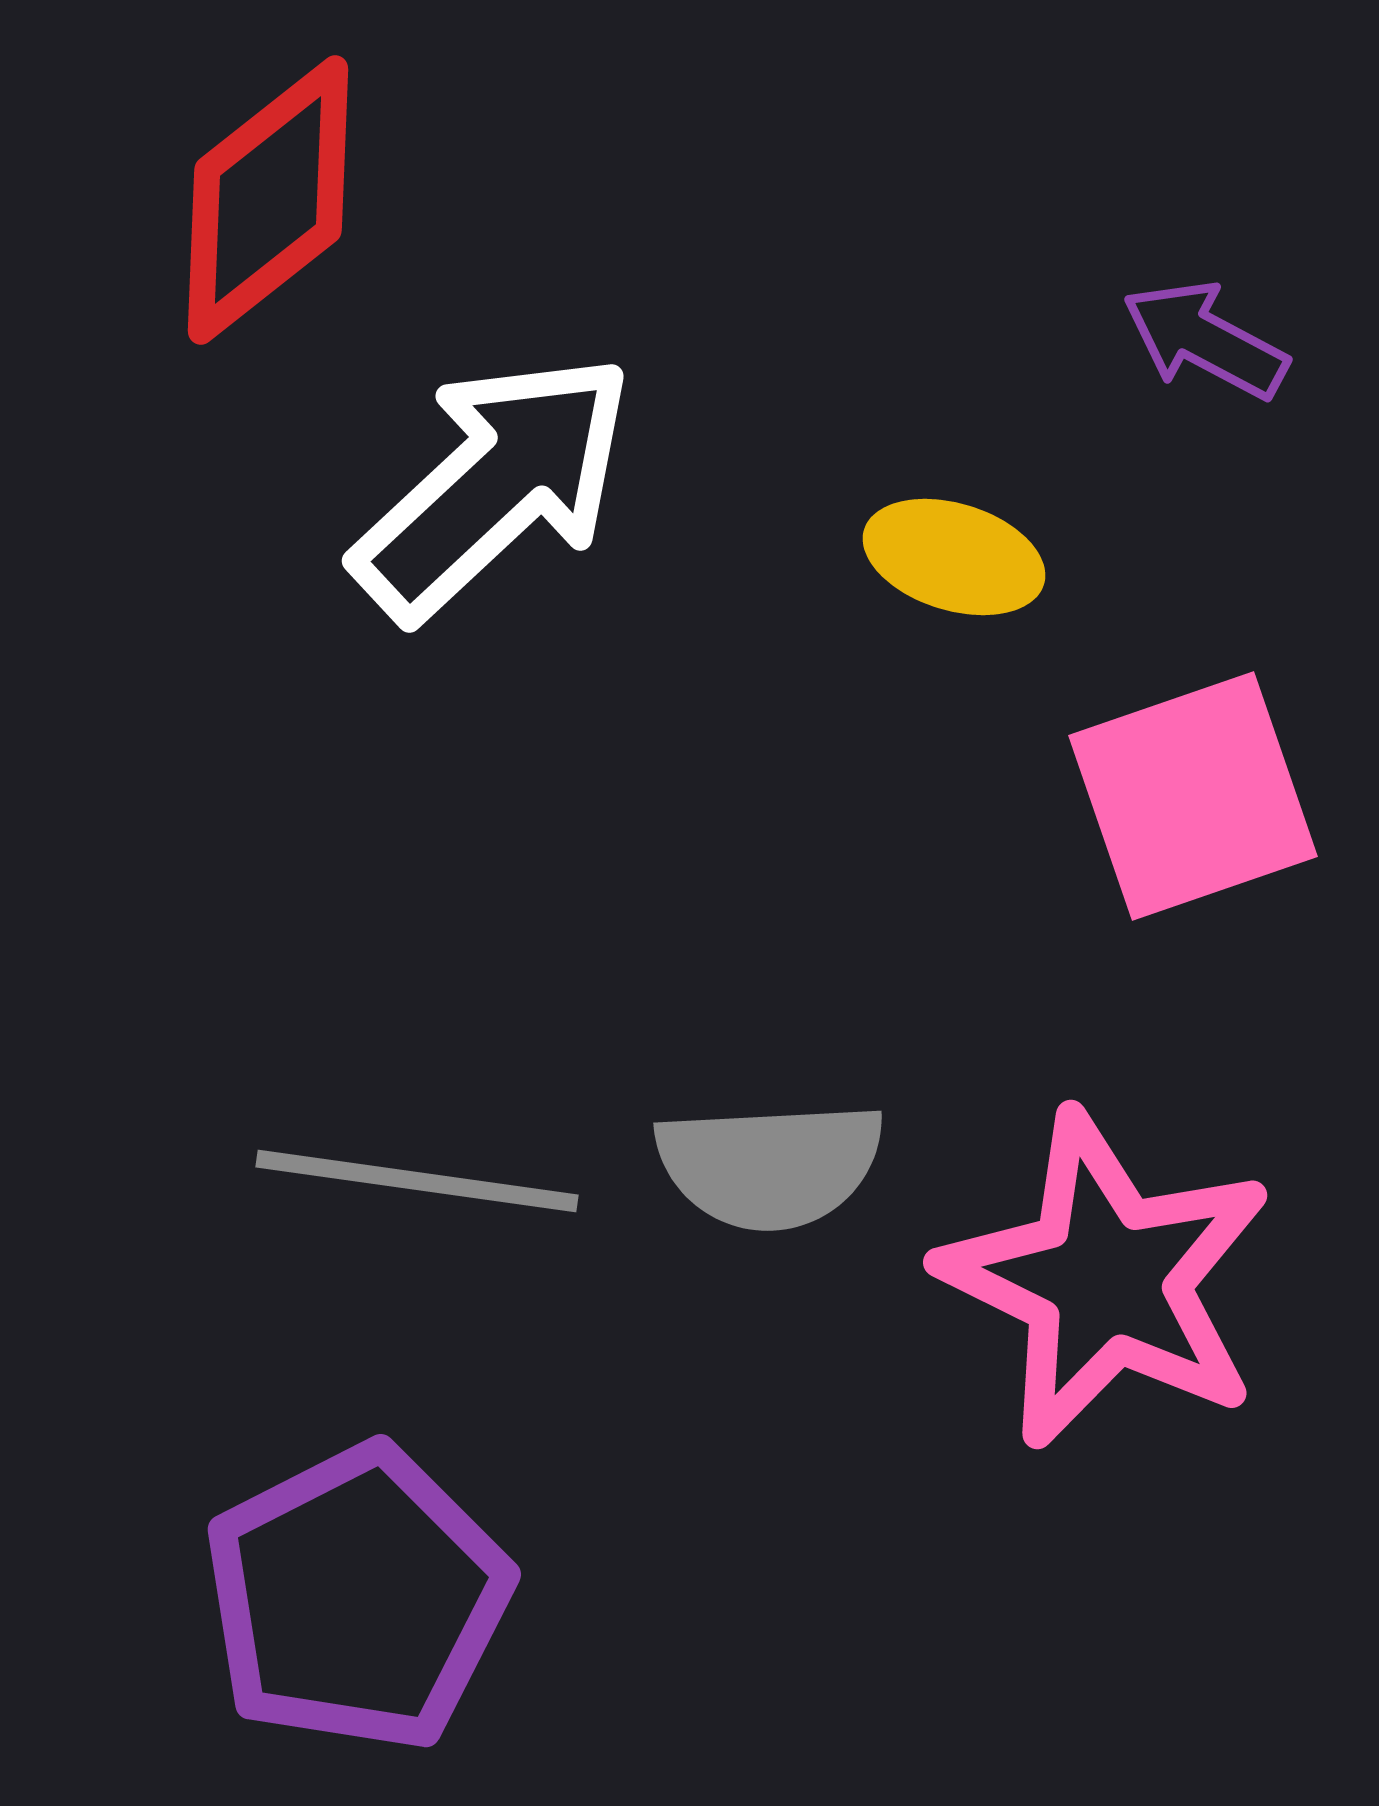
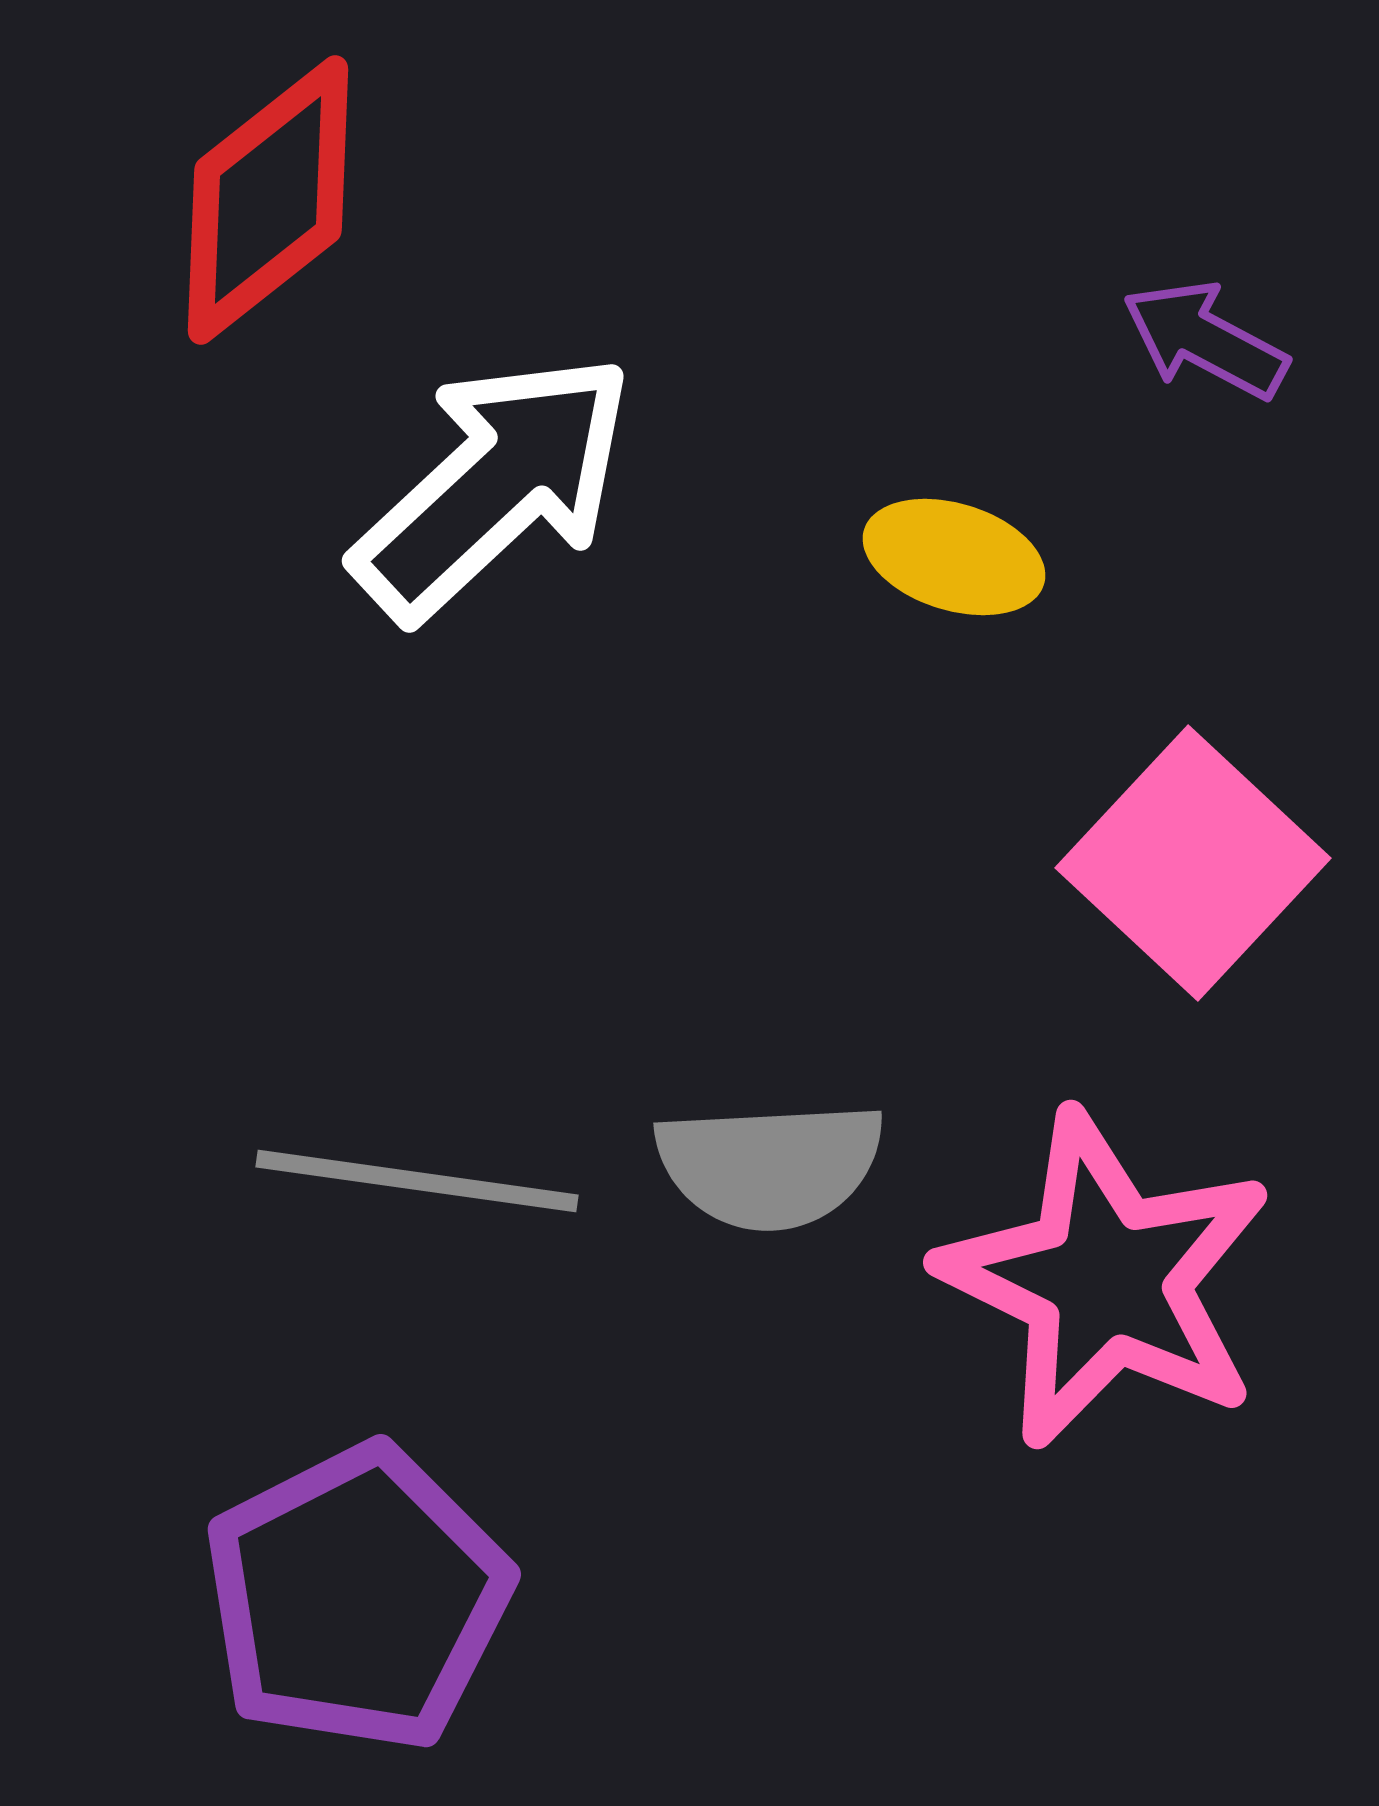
pink square: moved 67 px down; rotated 28 degrees counterclockwise
